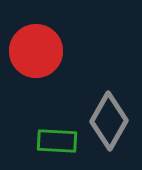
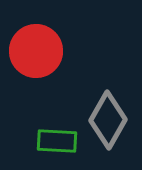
gray diamond: moved 1 px left, 1 px up
